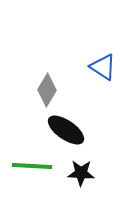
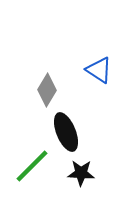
blue triangle: moved 4 px left, 3 px down
black ellipse: moved 2 px down; rotated 33 degrees clockwise
green line: rotated 48 degrees counterclockwise
